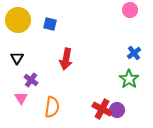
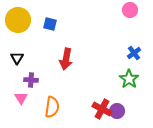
purple cross: rotated 32 degrees counterclockwise
purple circle: moved 1 px down
